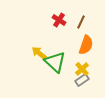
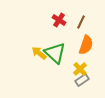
green triangle: moved 9 px up
yellow cross: moved 2 px left
